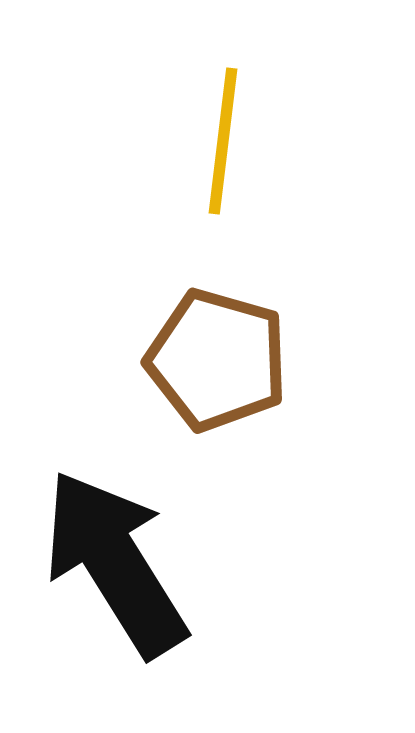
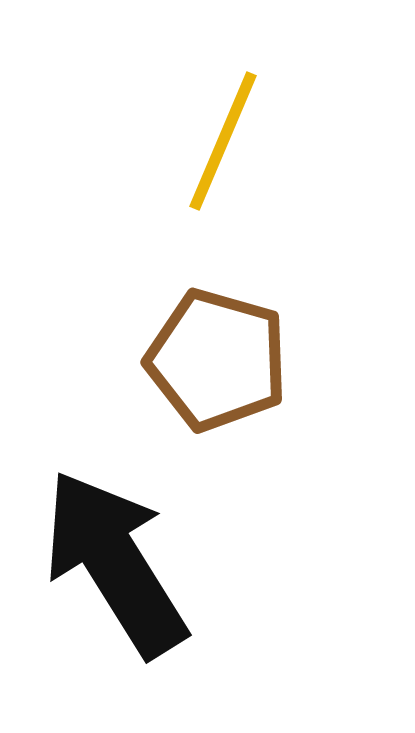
yellow line: rotated 16 degrees clockwise
